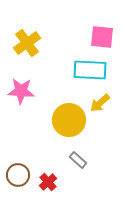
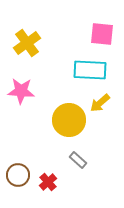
pink square: moved 3 px up
